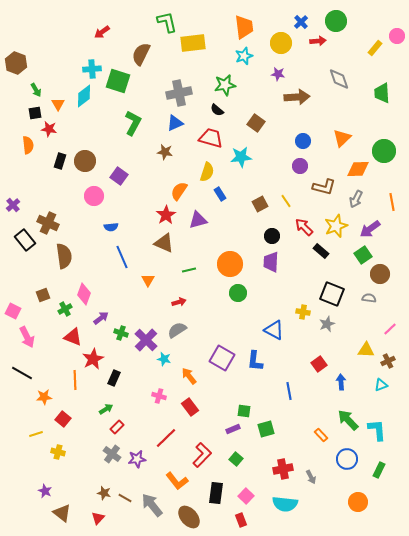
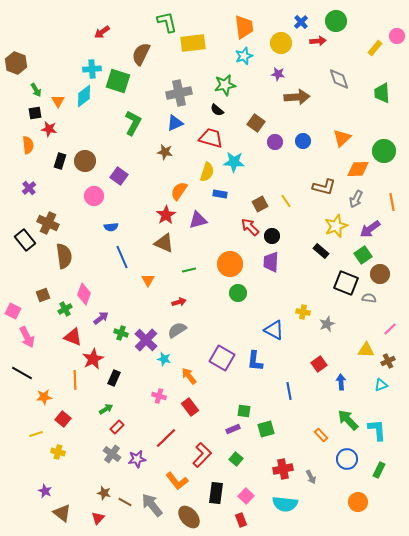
orange triangle at (58, 104): moved 3 px up
cyan star at (241, 157): moved 7 px left, 5 px down; rotated 10 degrees clockwise
purple circle at (300, 166): moved 25 px left, 24 px up
blue rectangle at (220, 194): rotated 48 degrees counterclockwise
purple cross at (13, 205): moved 16 px right, 17 px up
red arrow at (304, 227): moved 54 px left
black square at (332, 294): moved 14 px right, 11 px up
brown line at (125, 498): moved 4 px down
